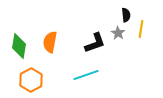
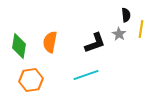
gray star: moved 1 px right, 1 px down
orange hexagon: rotated 20 degrees clockwise
